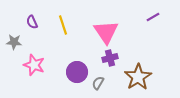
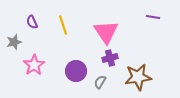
purple line: rotated 40 degrees clockwise
gray star: rotated 21 degrees counterclockwise
pink star: rotated 20 degrees clockwise
purple circle: moved 1 px left, 1 px up
brown star: rotated 24 degrees clockwise
gray semicircle: moved 2 px right, 1 px up
